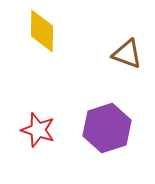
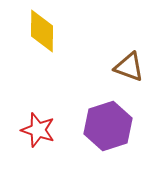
brown triangle: moved 2 px right, 13 px down
purple hexagon: moved 1 px right, 2 px up
